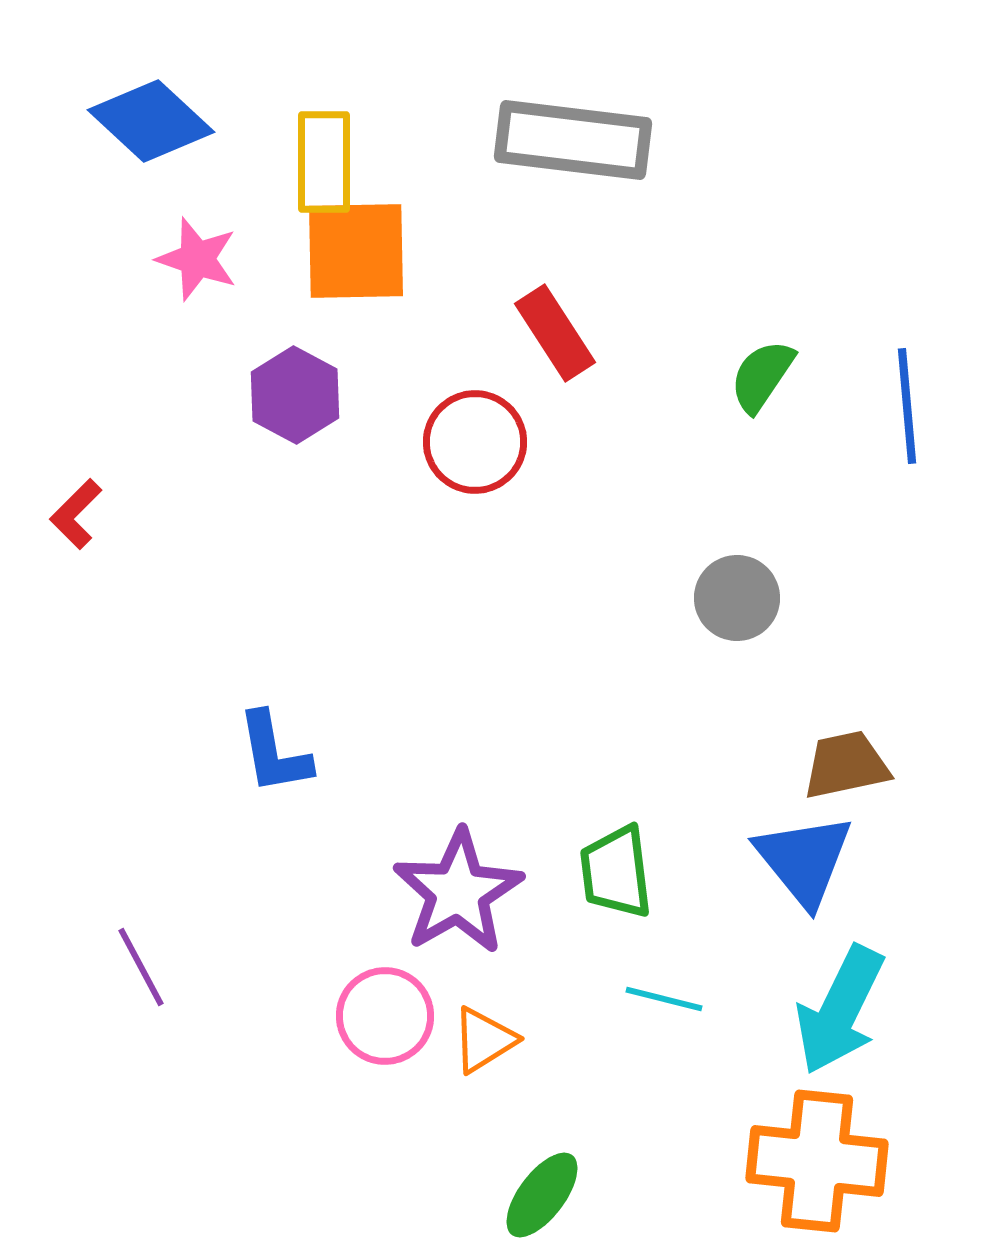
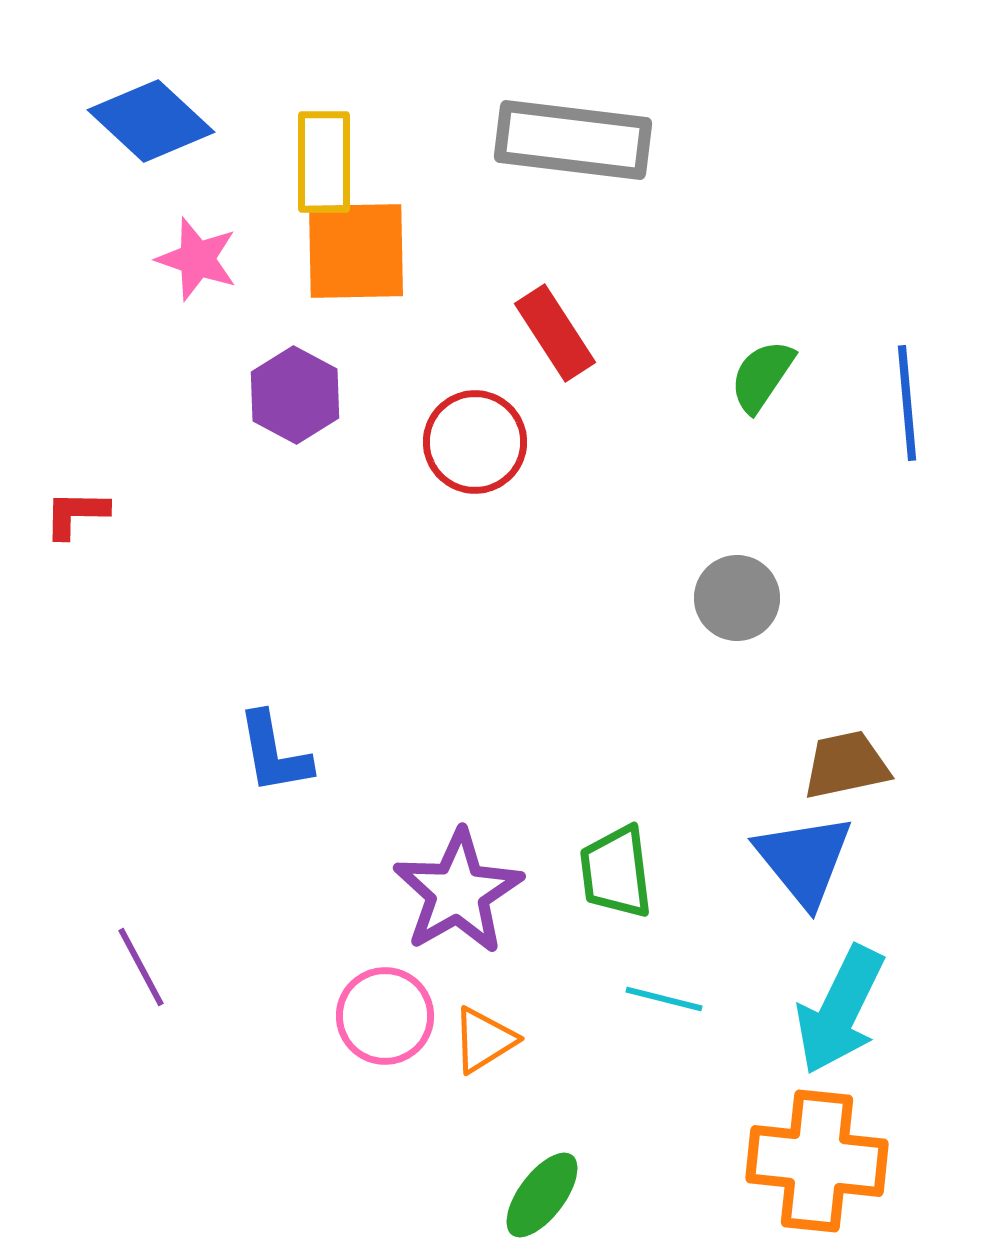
blue line: moved 3 px up
red L-shape: rotated 46 degrees clockwise
